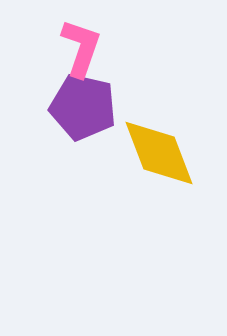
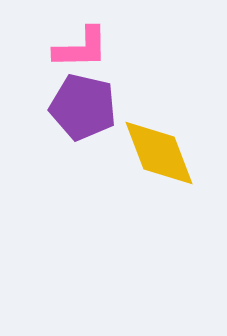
pink L-shape: rotated 70 degrees clockwise
